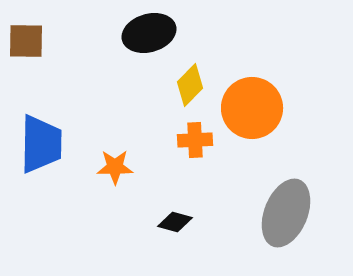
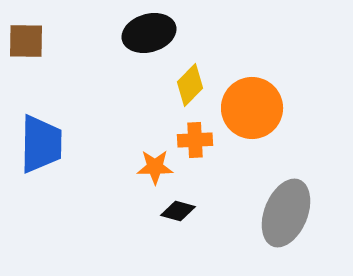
orange star: moved 40 px right
black diamond: moved 3 px right, 11 px up
